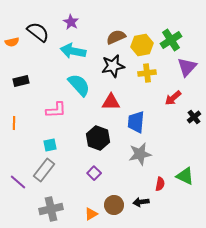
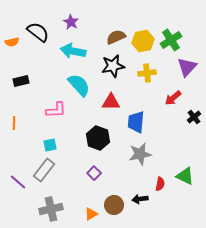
yellow hexagon: moved 1 px right, 4 px up
black arrow: moved 1 px left, 3 px up
